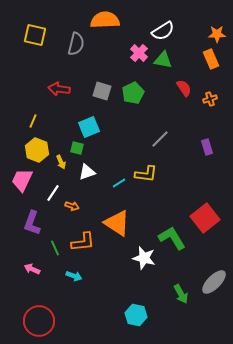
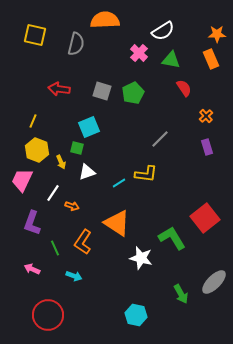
green triangle: moved 8 px right
orange cross: moved 4 px left, 17 px down; rotated 24 degrees counterclockwise
orange L-shape: rotated 130 degrees clockwise
white star: moved 3 px left
red circle: moved 9 px right, 6 px up
